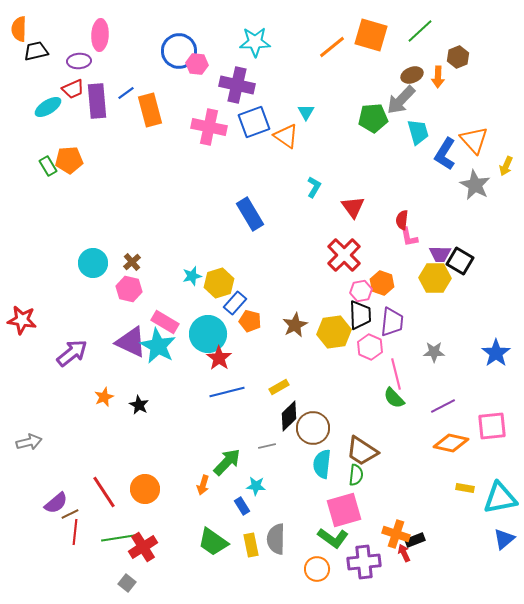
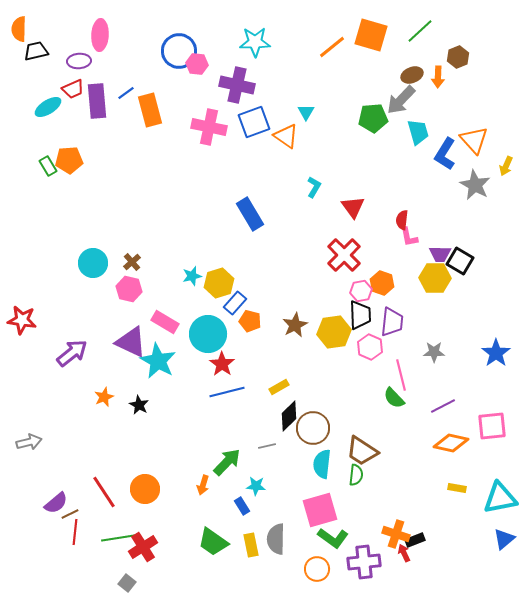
cyan star at (158, 346): moved 15 px down
red star at (219, 358): moved 3 px right, 6 px down
pink line at (396, 374): moved 5 px right, 1 px down
yellow rectangle at (465, 488): moved 8 px left
pink square at (344, 510): moved 24 px left
